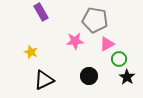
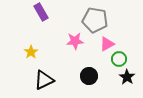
yellow star: rotated 16 degrees clockwise
